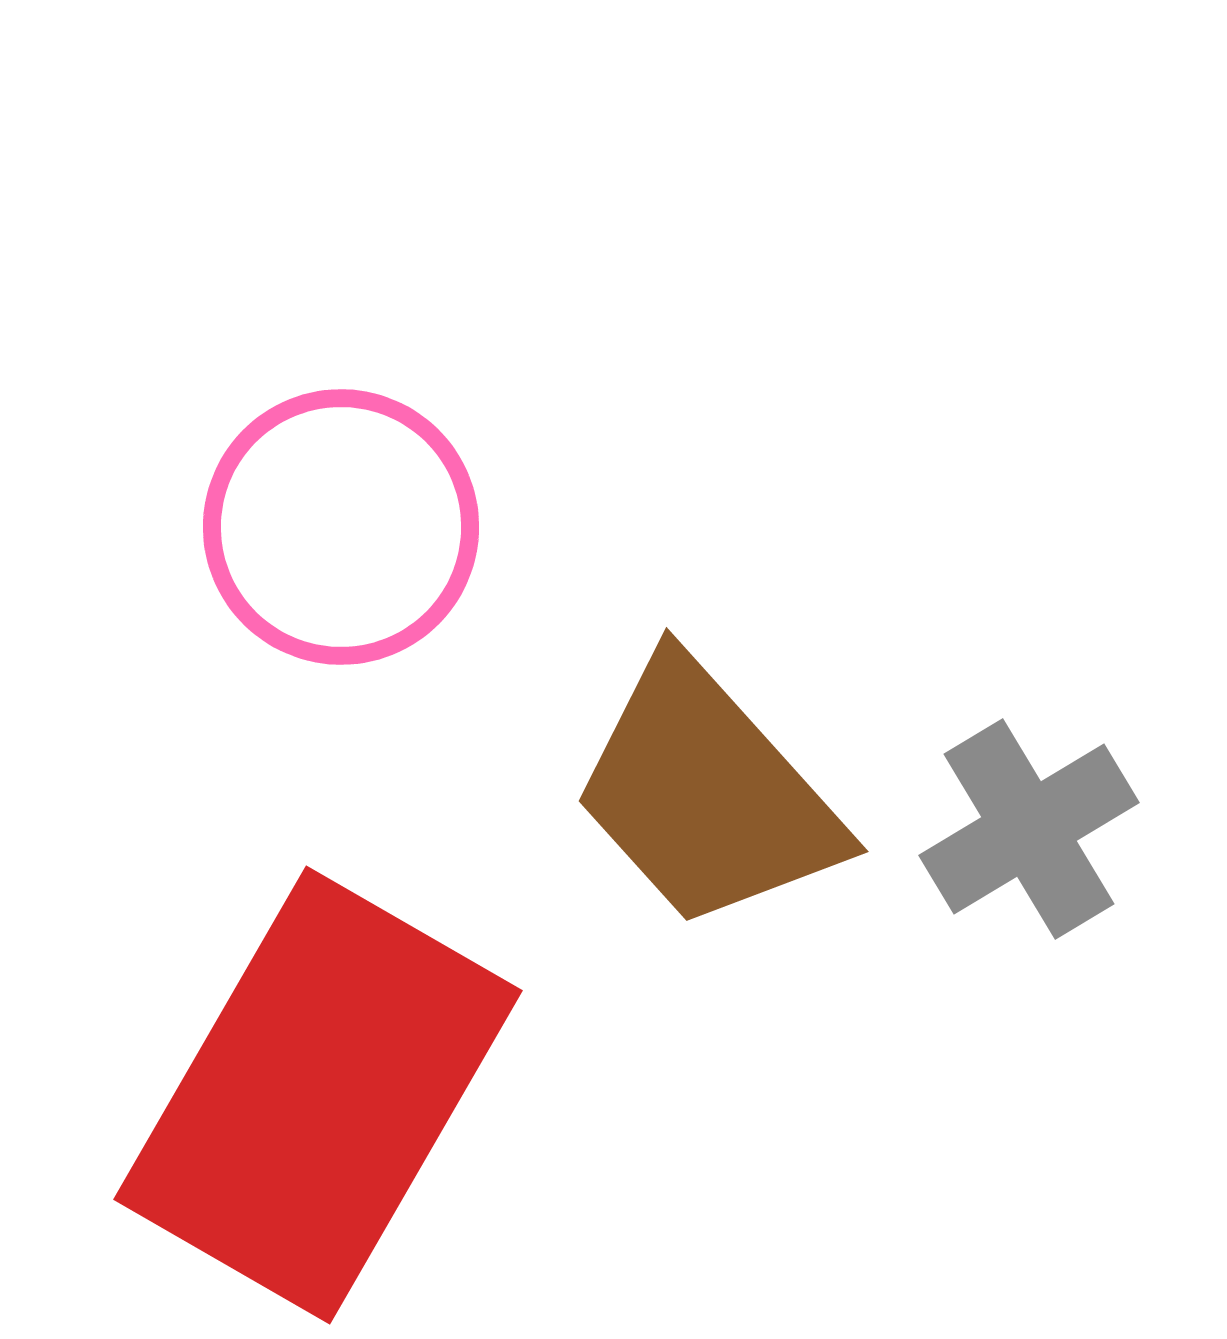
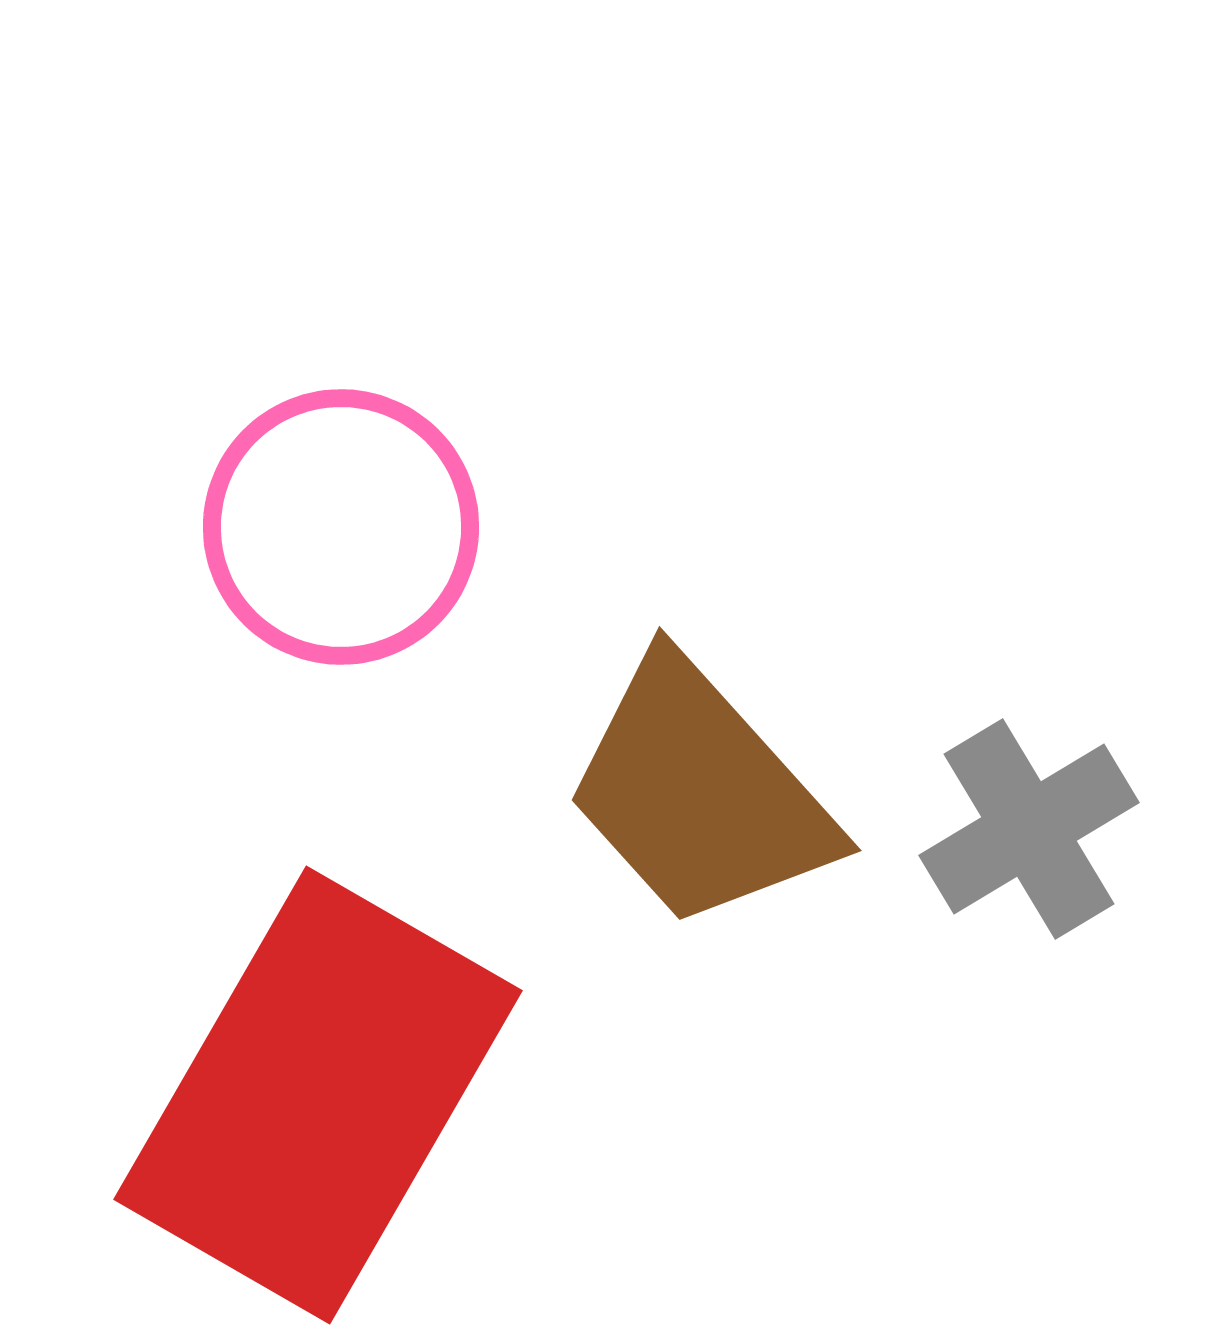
brown trapezoid: moved 7 px left, 1 px up
